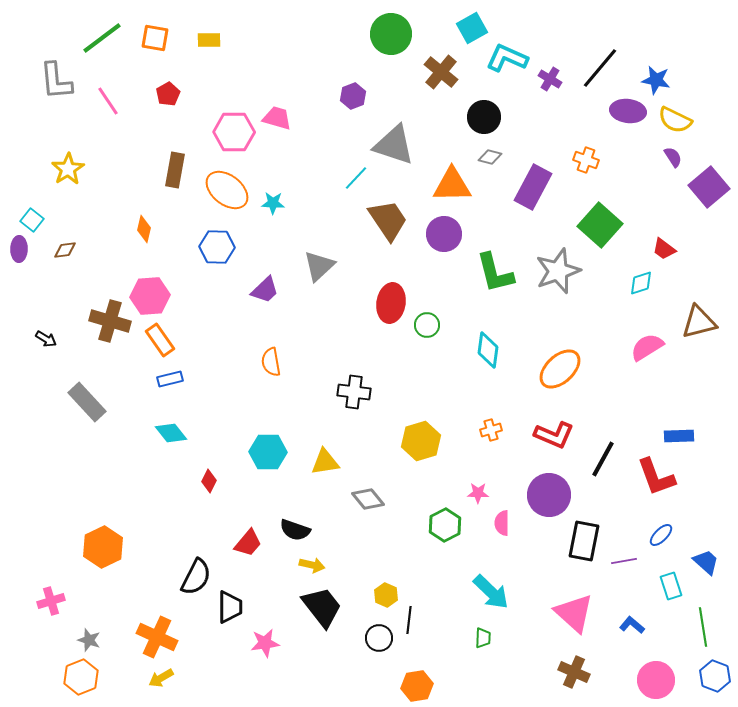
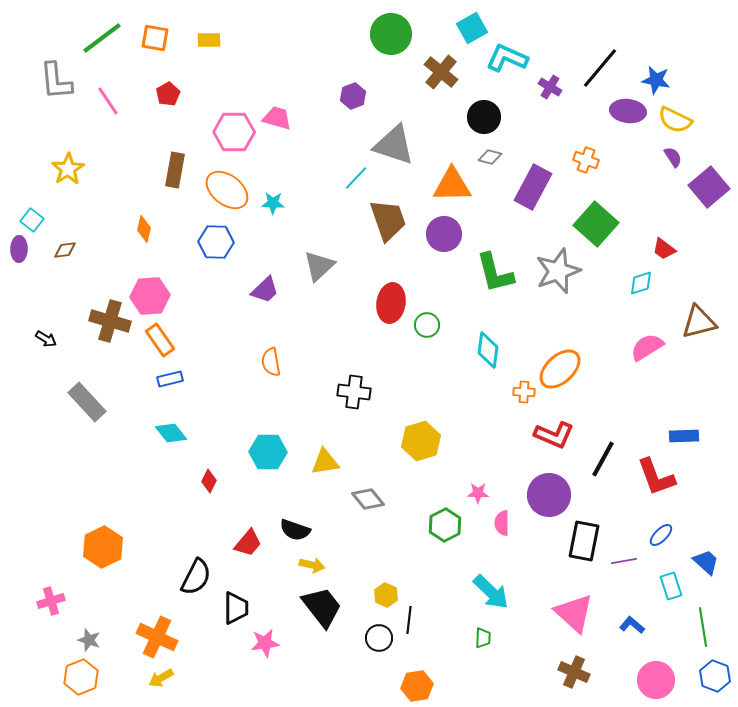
purple cross at (550, 79): moved 8 px down
brown trapezoid at (388, 220): rotated 15 degrees clockwise
green square at (600, 225): moved 4 px left, 1 px up
blue hexagon at (217, 247): moved 1 px left, 5 px up
orange cross at (491, 430): moved 33 px right, 38 px up; rotated 20 degrees clockwise
blue rectangle at (679, 436): moved 5 px right
black trapezoid at (230, 607): moved 6 px right, 1 px down
